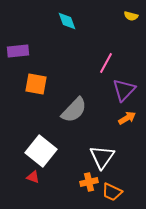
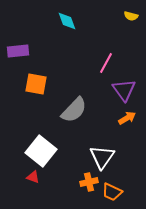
purple triangle: rotated 20 degrees counterclockwise
